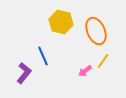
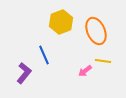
yellow hexagon: rotated 25 degrees clockwise
blue line: moved 1 px right, 1 px up
yellow line: rotated 63 degrees clockwise
